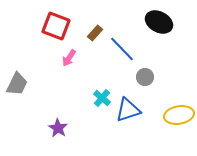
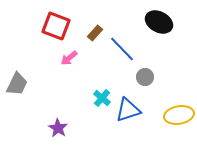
pink arrow: rotated 18 degrees clockwise
